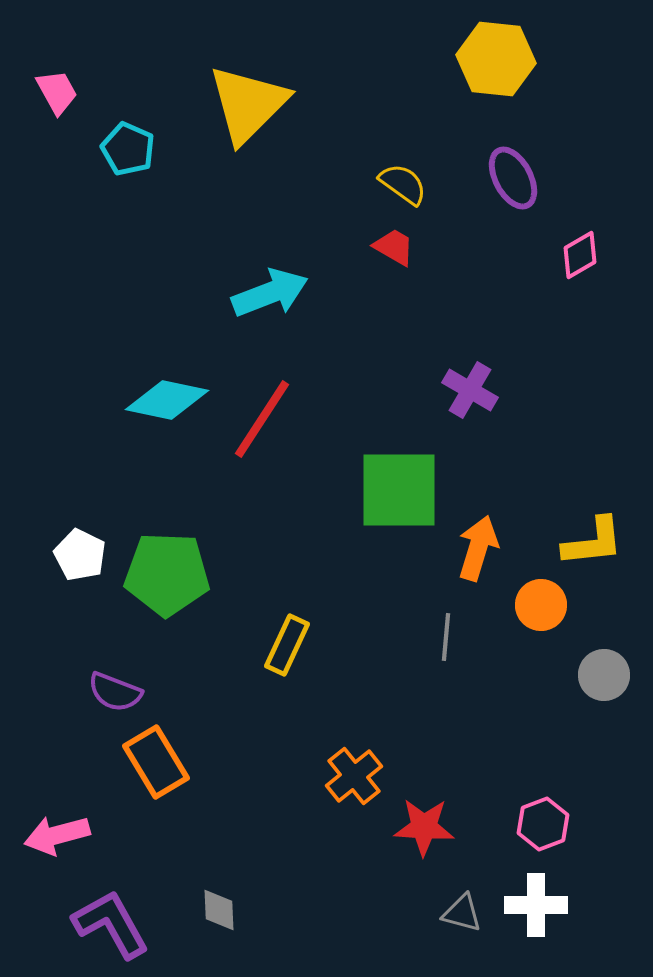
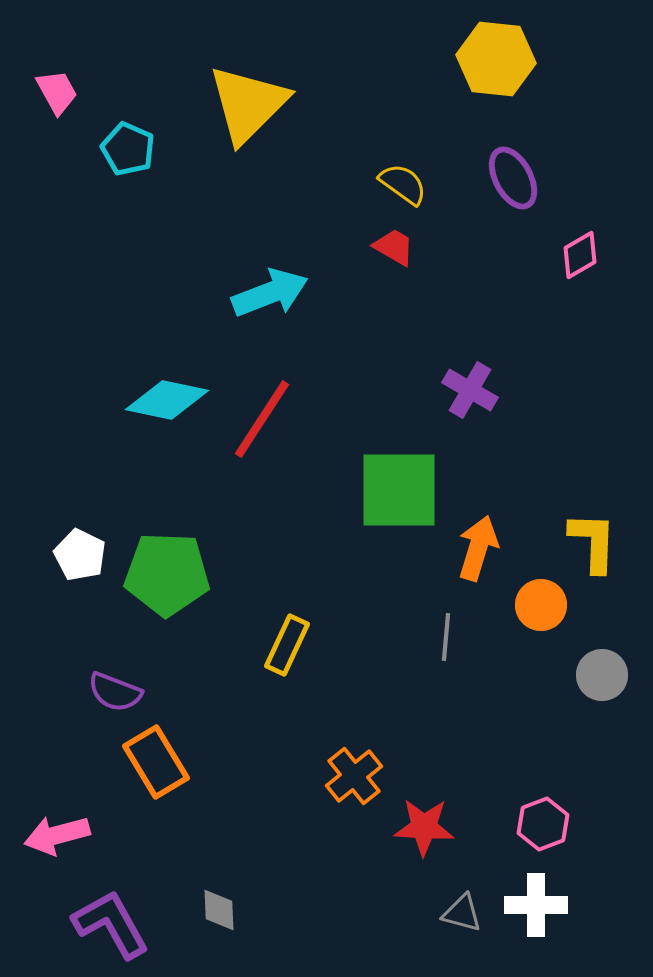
yellow L-shape: rotated 82 degrees counterclockwise
gray circle: moved 2 px left
